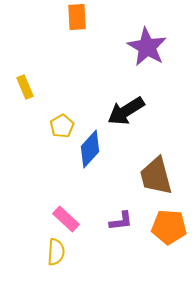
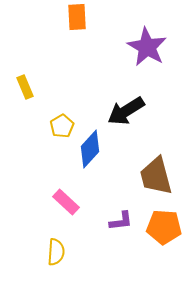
pink rectangle: moved 17 px up
orange pentagon: moved 5 px left
